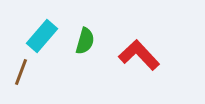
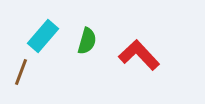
cyan rectangle: moved 1 px right
green semicircle: moved 2 px right
